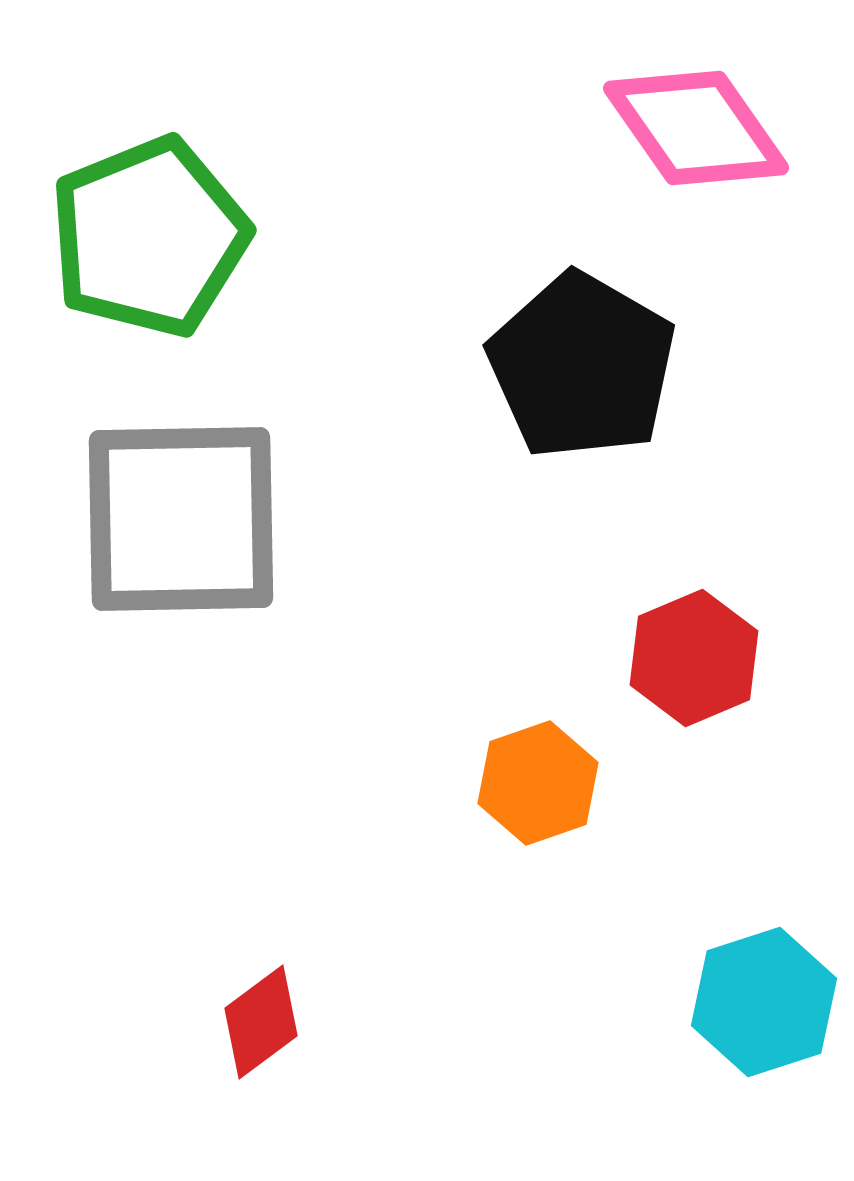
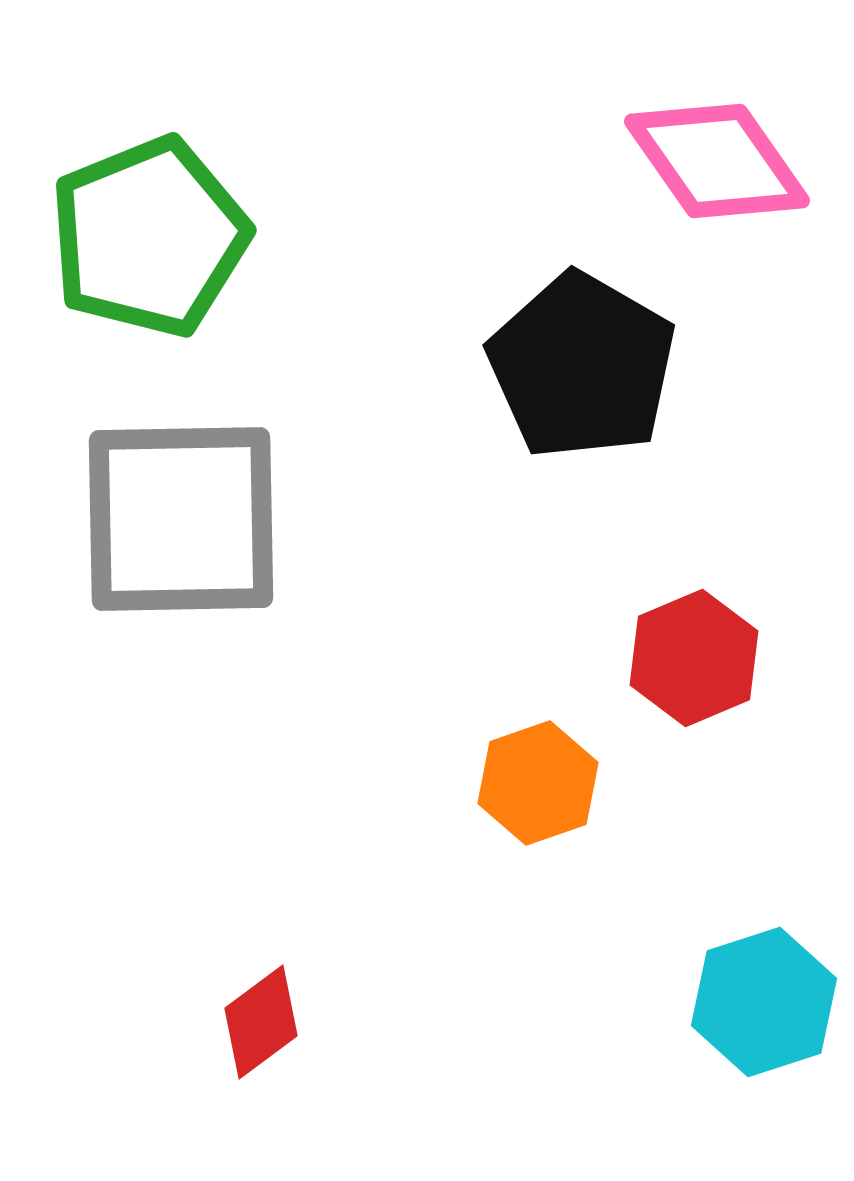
pink diamond: moved 21 px right, 33 px down
